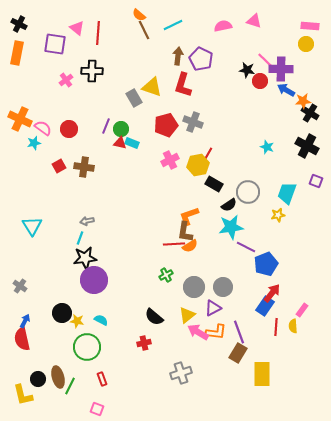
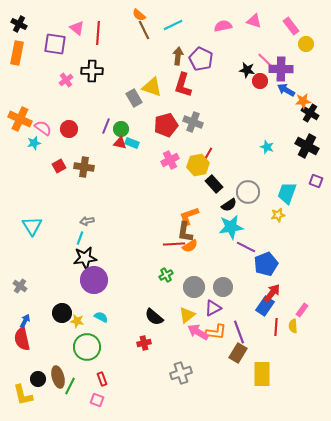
pink rectangle at (310, 26): moved 19 px left; rotated 48 degrees clockwise
black rectangle at (214, 184): rotated 18 degrees clockwise
cyan semicircle at (101, 320): moved 3 px up
pink square at (97, 409): moved 9 px up
